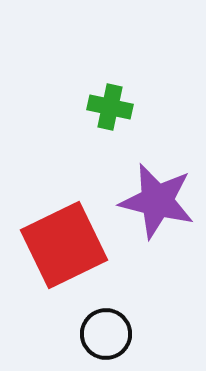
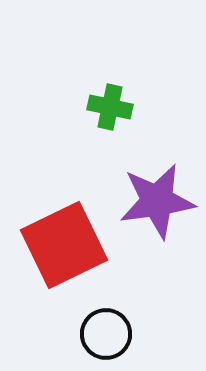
purple star: rotated 22 degrees counterclockwise
